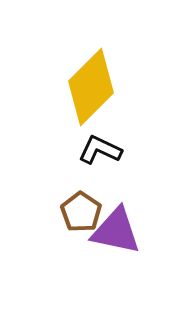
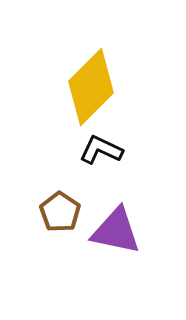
black L-shape: moved 1 px right
brown pentagon: moved 21 px left
